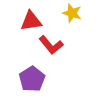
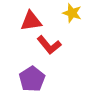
red L-shape: moved 2 px left
